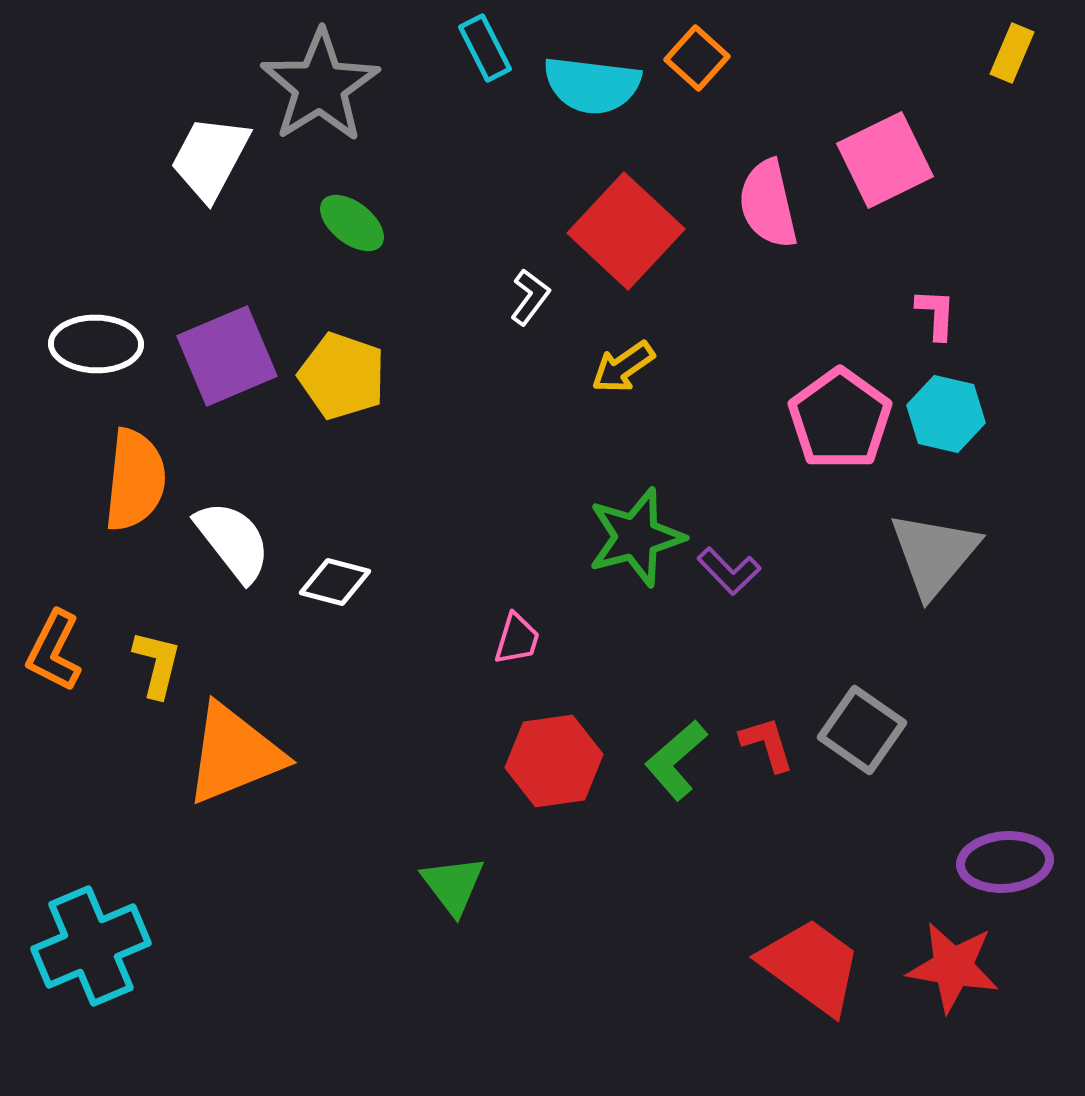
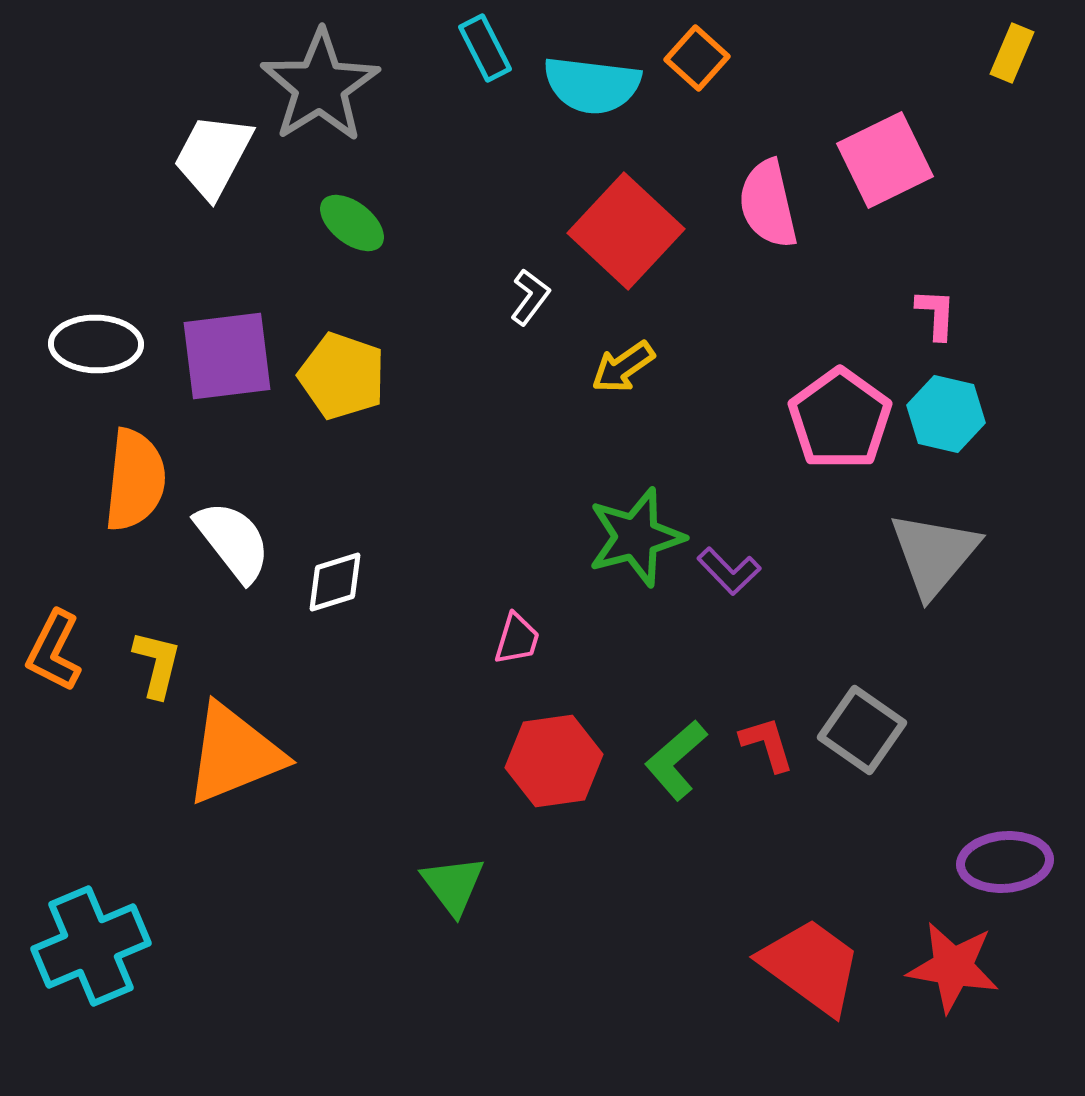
white trapezoid: moved 3 px right, 2 px up
purple square: rotated 16 degrees clockwise
white diamond: rotated 32 degrees counterclockwise
